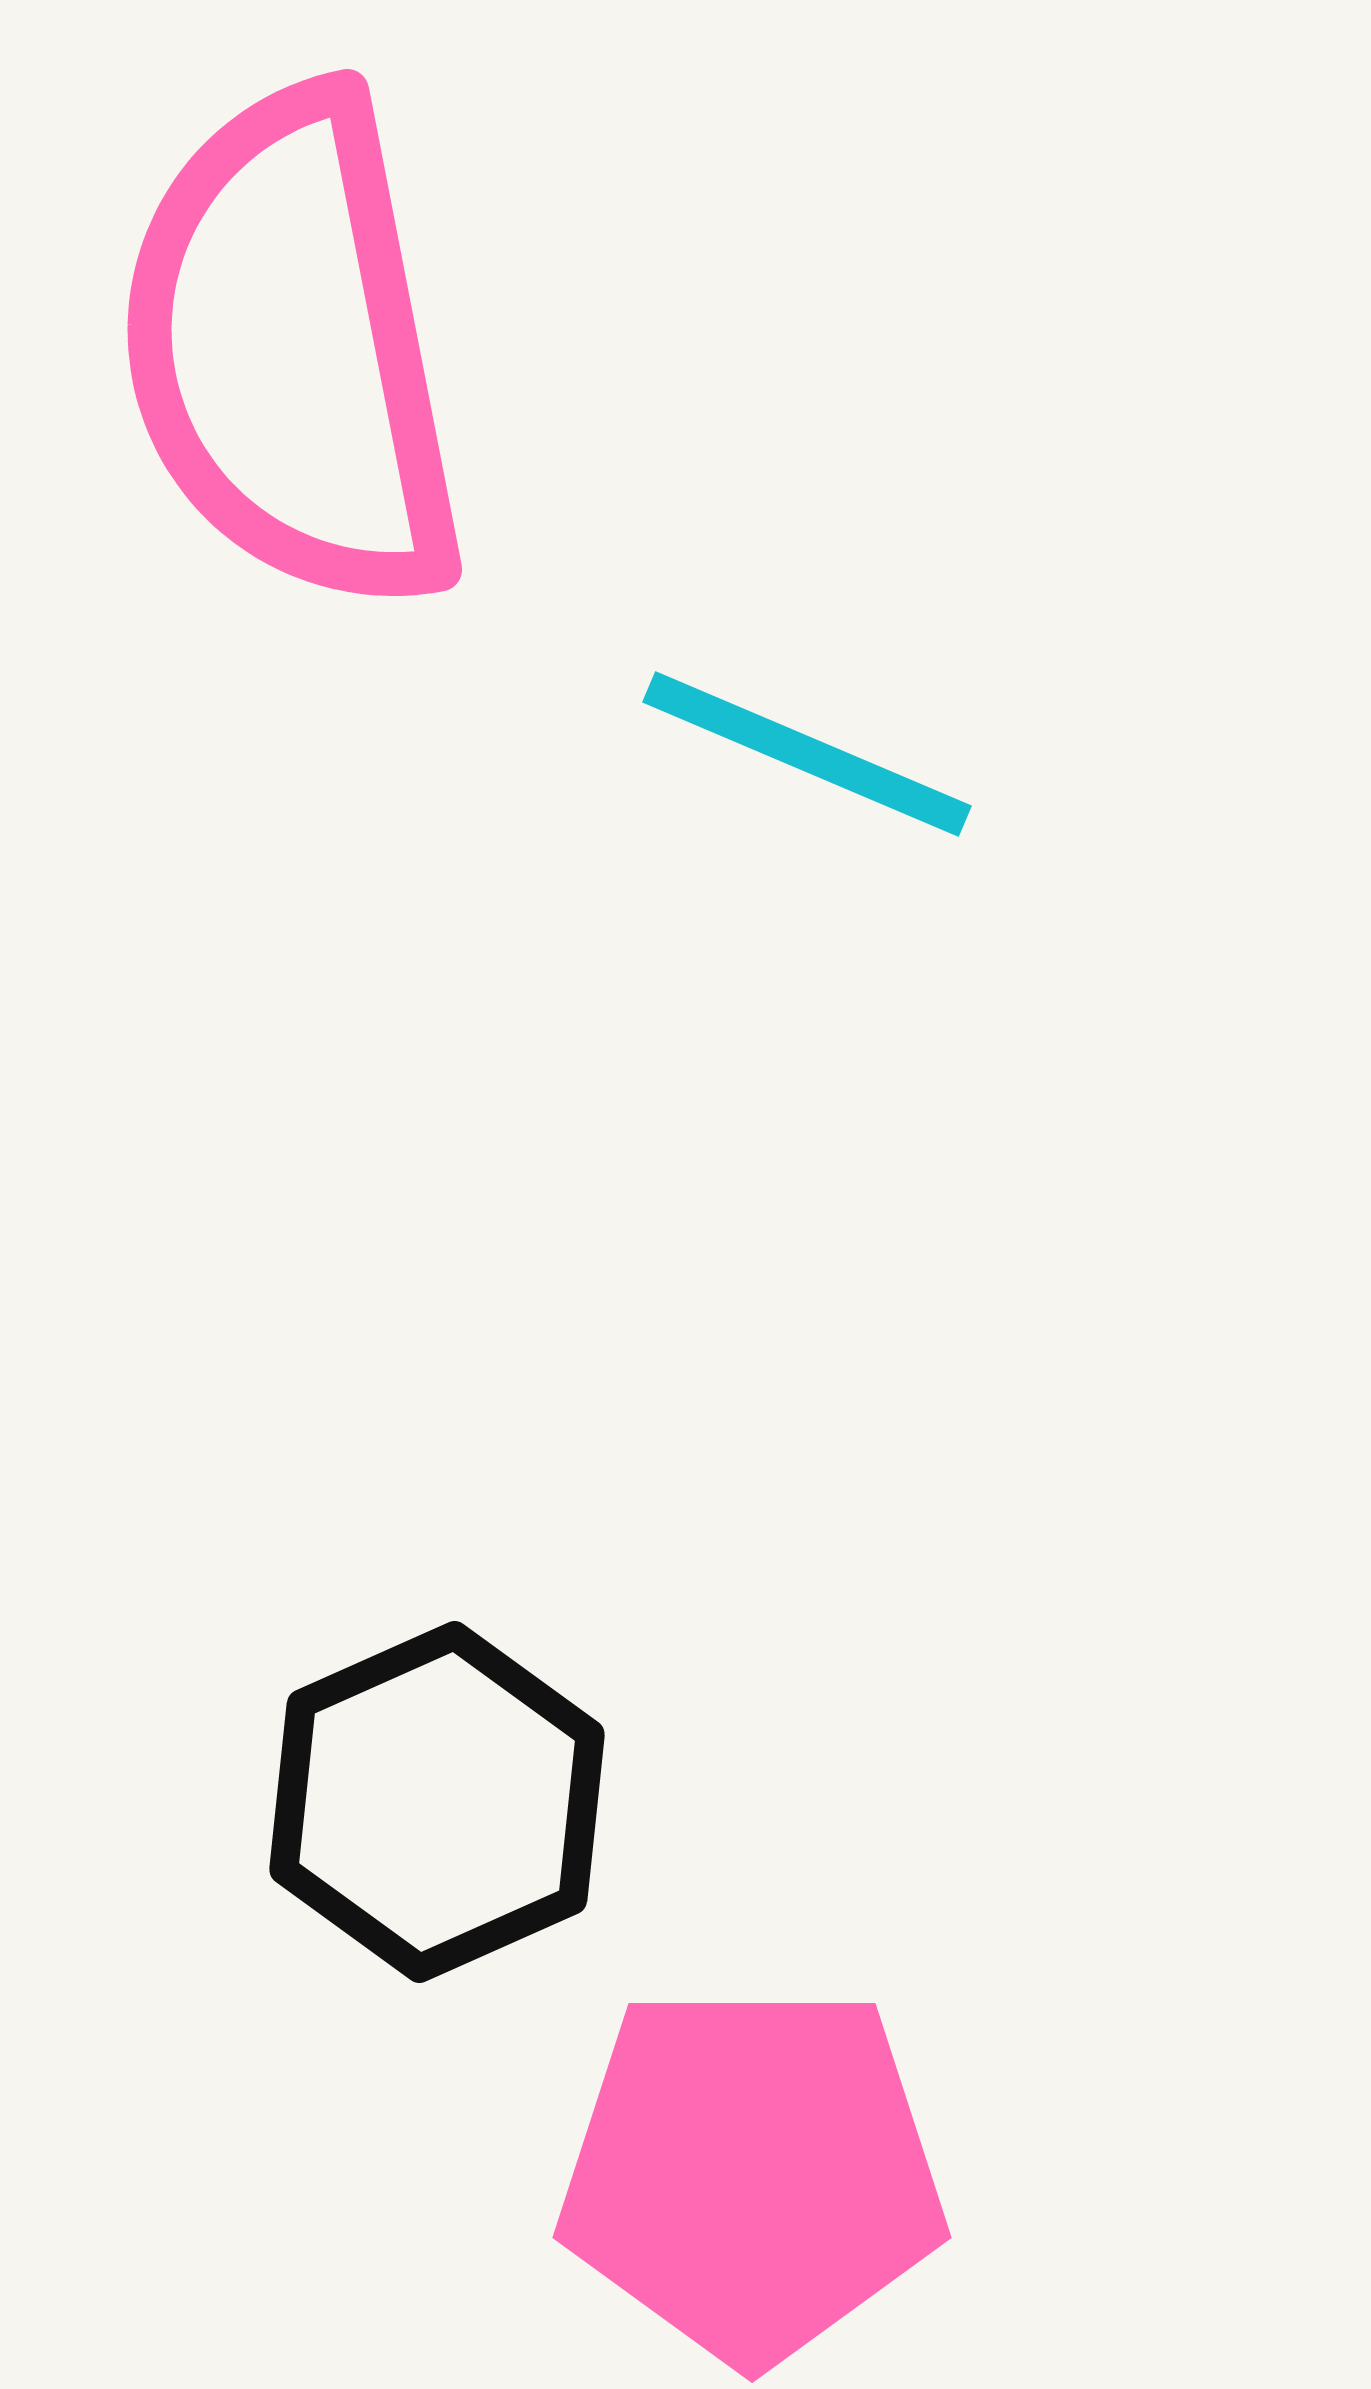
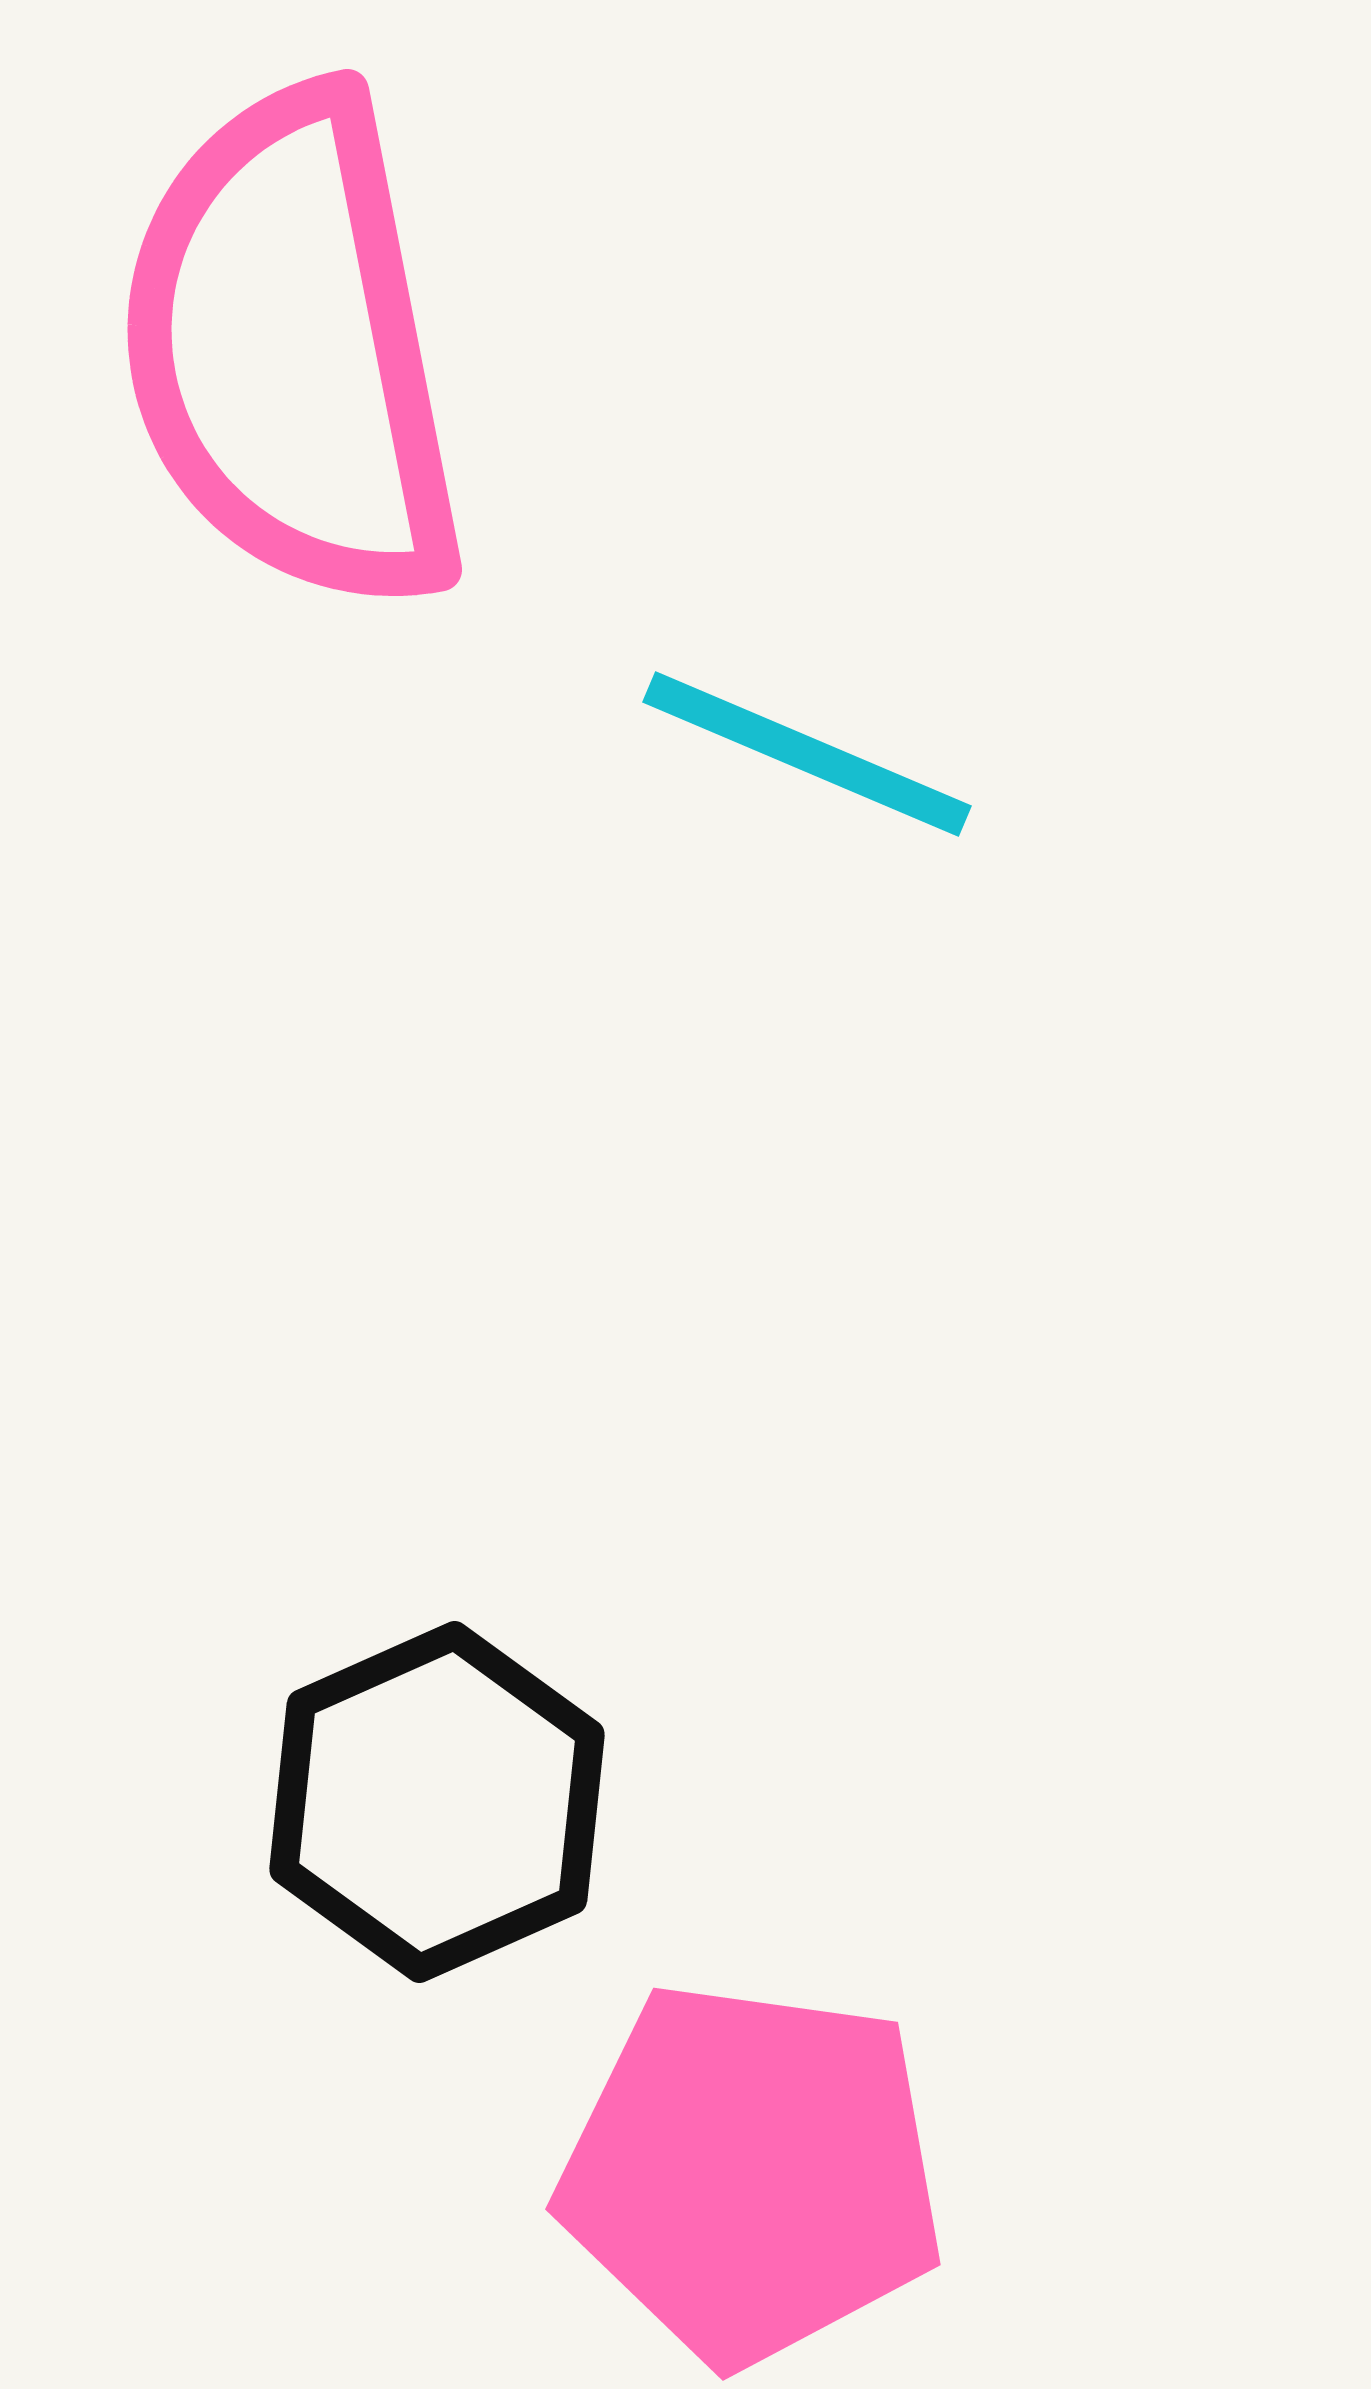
pink pentagon: rotated 8 degrees clockwise
